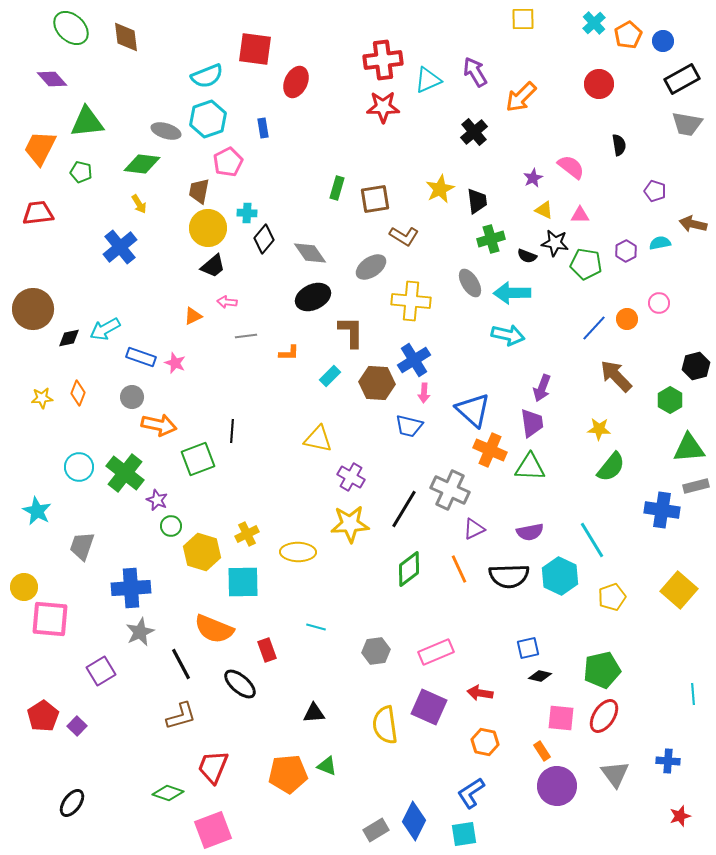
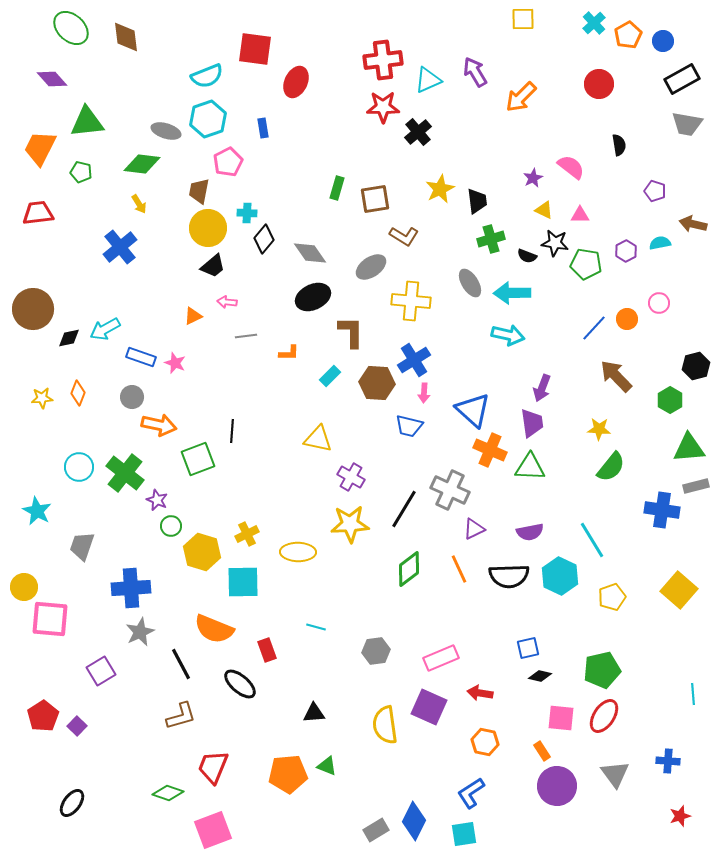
black cross at (474, 132): moved 56 px left
pink rectangle at (436, 652): moved 5 px right, 6 px down
